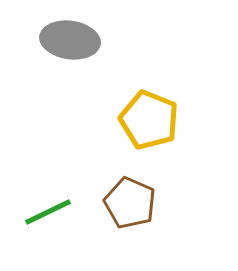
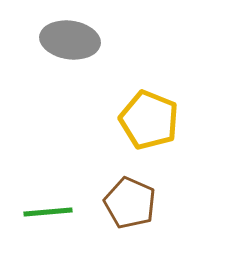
green line: rotated 21 degrees clockwise
